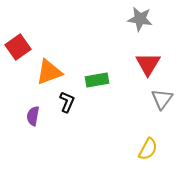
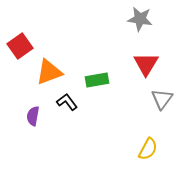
red square: moved 2 px right, 1 px up
red triangle: moved 2 px left
black L-shape: rotated 60 degrees counterclockwise
